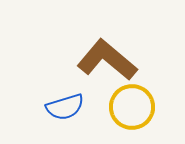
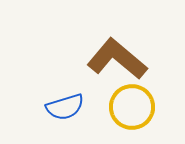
brown L-shape: moved 10 px right, 1 px up
